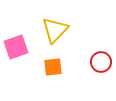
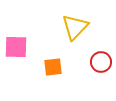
yellow triangle: moved 20 px right, 3 px up
pink square: rotated 20 degrees clockwise
